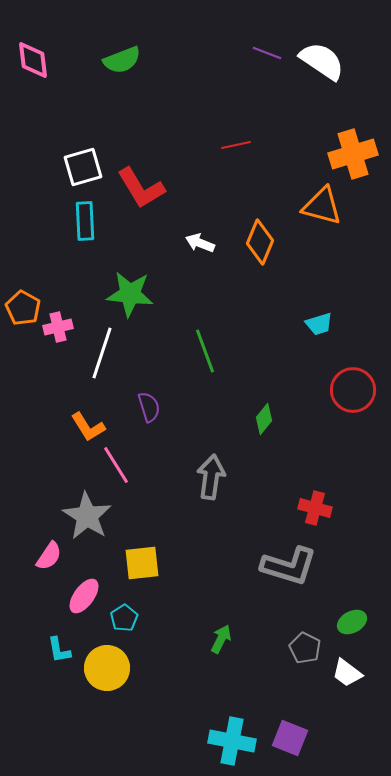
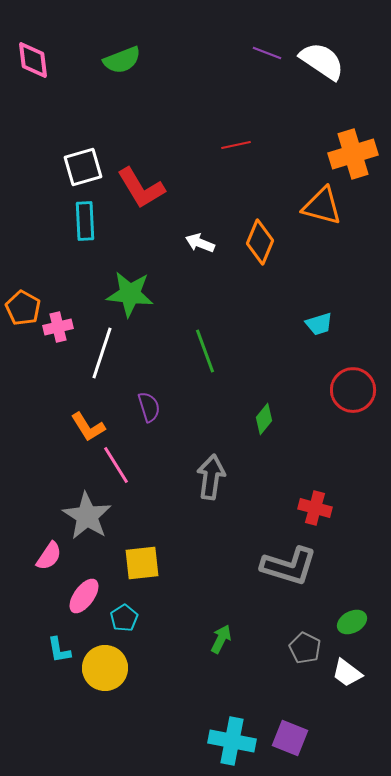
yellow circle: moved 2 px left
